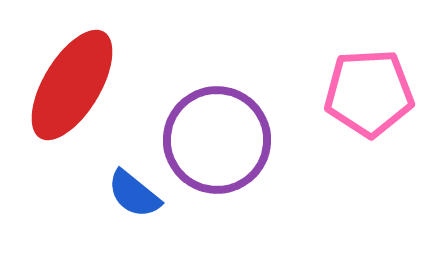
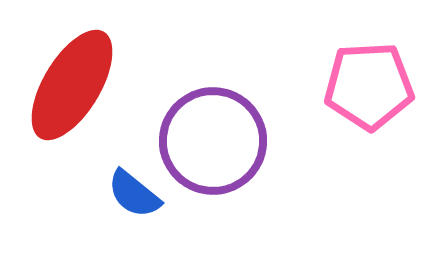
pink pentagon: moved 7 px up
purple circle: moved 4 px left, 1 px down
